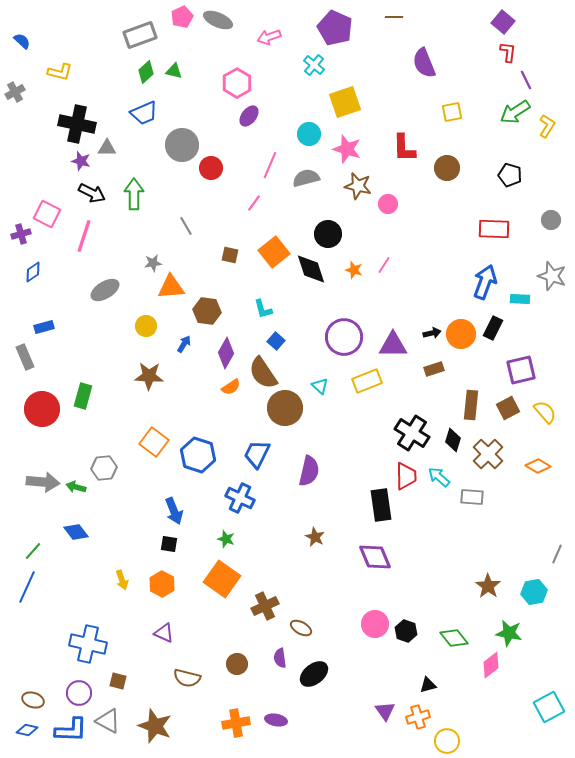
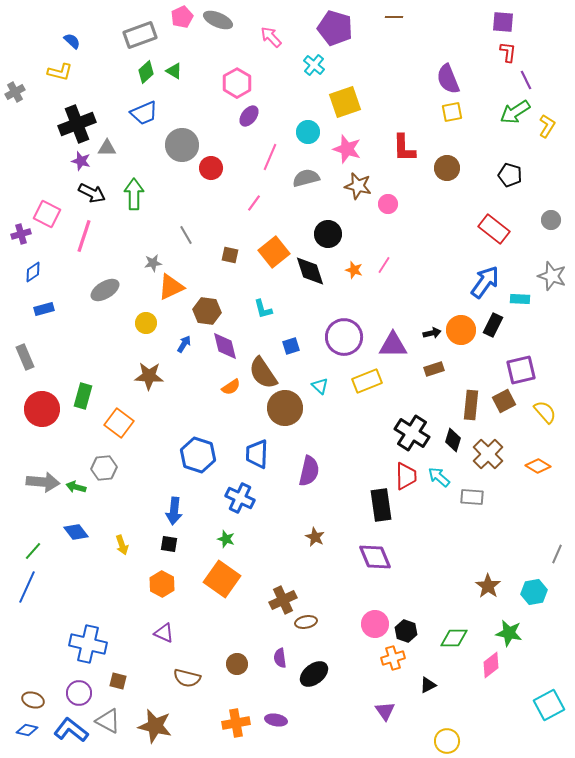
purple square at (503, 22): rotated 35 degrees counterclockwise
purple pentagon at (335, 28): rotated 8 degrees counterclockwise
pink arrow at (269, 37): moved 2 px right; rotated 65 degrees clockwise
blue semicircle at (22, 41): moved 50 px right
purple semicircle at (424, 63): moved 24 px right, 16 px down
green triangle at (174, 71): rotated 18 degrees clockwise
black cross at (77, 124): rotated 33 degrees counterclockwise
cyan circle at (309, 134): moved 1 px left, 2 px up
pink line at (270, 165): moved 8 px up
gray line at (186, 226): moved 9 px down
red rectangle at (494, 229): rotated 36 degrees clockwise
black diamond at (311, 269): moved 1 px left, 2 px down
blue arrow at (485, 282): rotated 16 degrees clockwise
orange triangle at (171, 287): rotated 20 degrees counterclockwise
yellow circle at (146, 326): moved 3 px up
blue rectangle at (44, 327): moved 18 px up
black rectangle at (493, 328): moved 3 px up
orange circle at (461, 334): moved 4 px up
blue square at (276, 341): moved 15 px right, 5 px down; rotated 30 degrees clockwise
purple diamond at (226, 353): moved 1 px left, 7 px up; rotated 44 degrees counterclockwise
brown square at (508, 408): moved 4 px left, 7 px up
orange square at (154, 442): moved 35 px left, 19 px up
blue trapezoid at (257, 454): rotated 24 degrees counterclockwise
blue arrow at (174, 511): rotated 28 degrees clockwise
yellow arrow at (122, 580): moved 35 px up
brown cross at (265, 606): moved 18 px right, 6 px up
brown ellipse at (301, 628): moved 5 px right, 6 px up; rotated 40 degrees counterclockwise
green diamond at (454, 638): rotated 52 degrees counterclockwise
black triangle at (428, 685): rotated 12 degrees counterclockwise
cyan square at (549, 707): moved 2 px up
orange cross at (418, 717): moved 25 px left, 59 px up
brown star at (155, 726): rotated 8 degrees counterclockwise
blue L-shape at (71, 730): rotated 144 degrees counterclockwise
